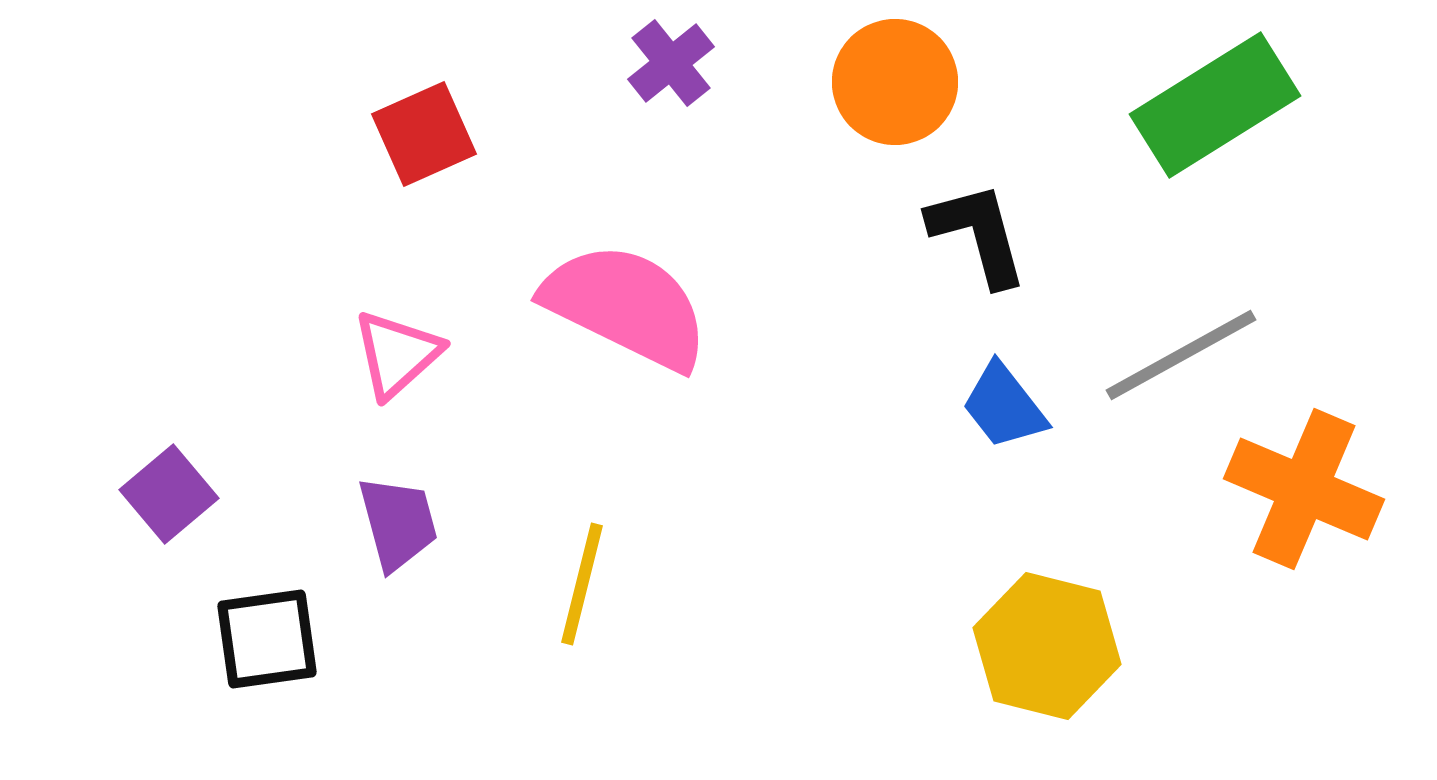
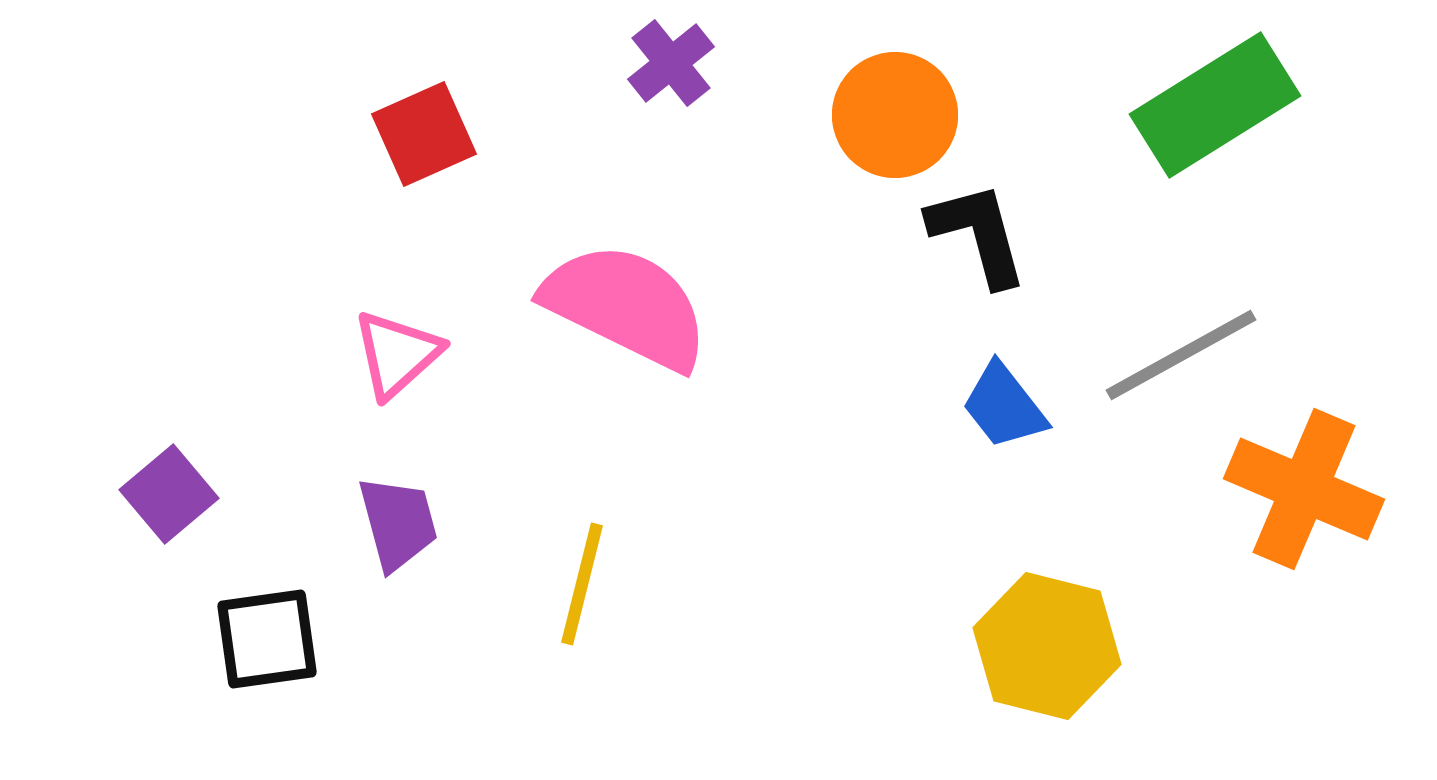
orange circle: moved 33 px down
